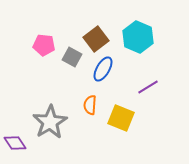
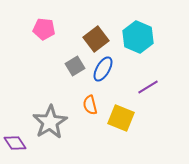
pink pentagon: moved 16 px up
gray square: moved 3 px right, 9 px down; rotated 30 degrees clockwise
orange semicircle: rotated 18 degrees counterclockwise
